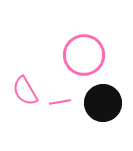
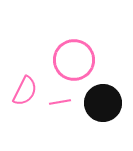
pink circle: moved 10 px left, 5 px down
pink semicircle: rotated 124 degrees counterclockwise
